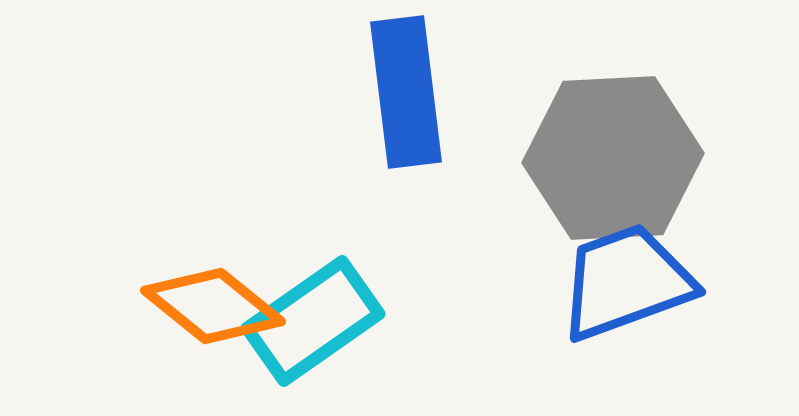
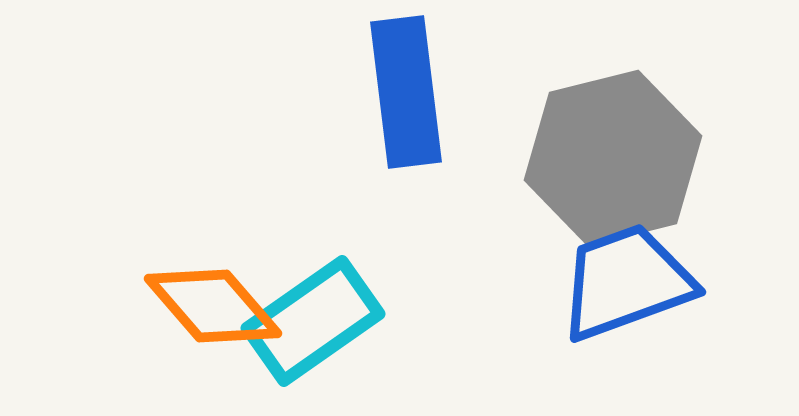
gray hexagon: rotated 11 degrees counterclockwise
orange diamond: rotated 10 degrees clockwise
